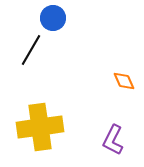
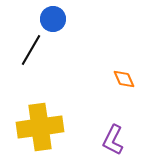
blue circle: moved 1 px down
orange diamond: moved 2 px up
